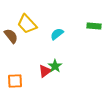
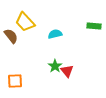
yellow trapezoid: moved 2 px left, 2 px up
cyan semicircle: moved 2 px left; rotated 24 degrees clockwise
red triangle: moved 22 px right; rotated 32 degrees counterclockwise
